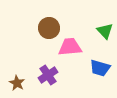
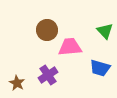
brown circle: moved 2 px left, 2 px down
